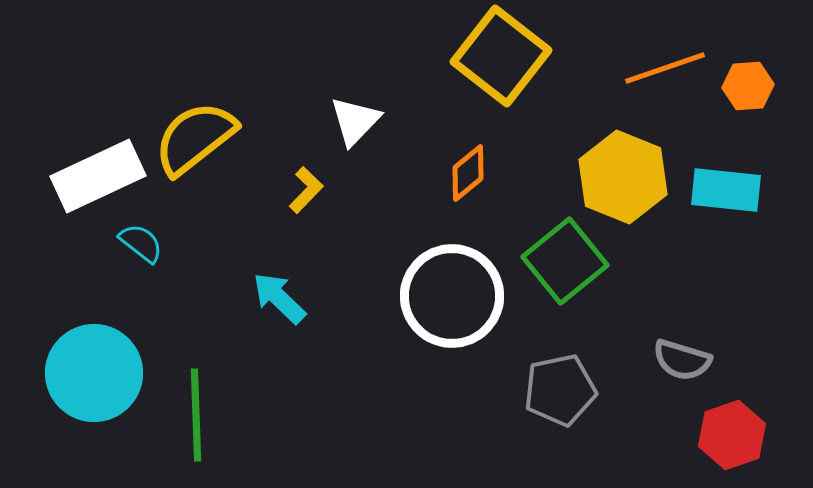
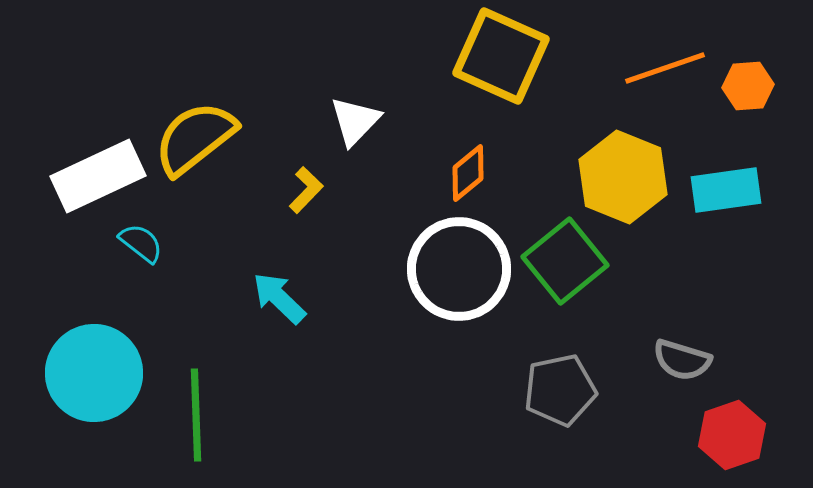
yellow square: rotated 14 degrees counterclockwise
cyan rectangle: rotated 14 degrees counterclockwise
white circle: moved 7 px right, 27 px up
